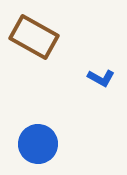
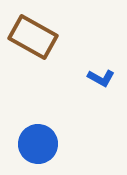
brown rectangle: moved 1 px left
